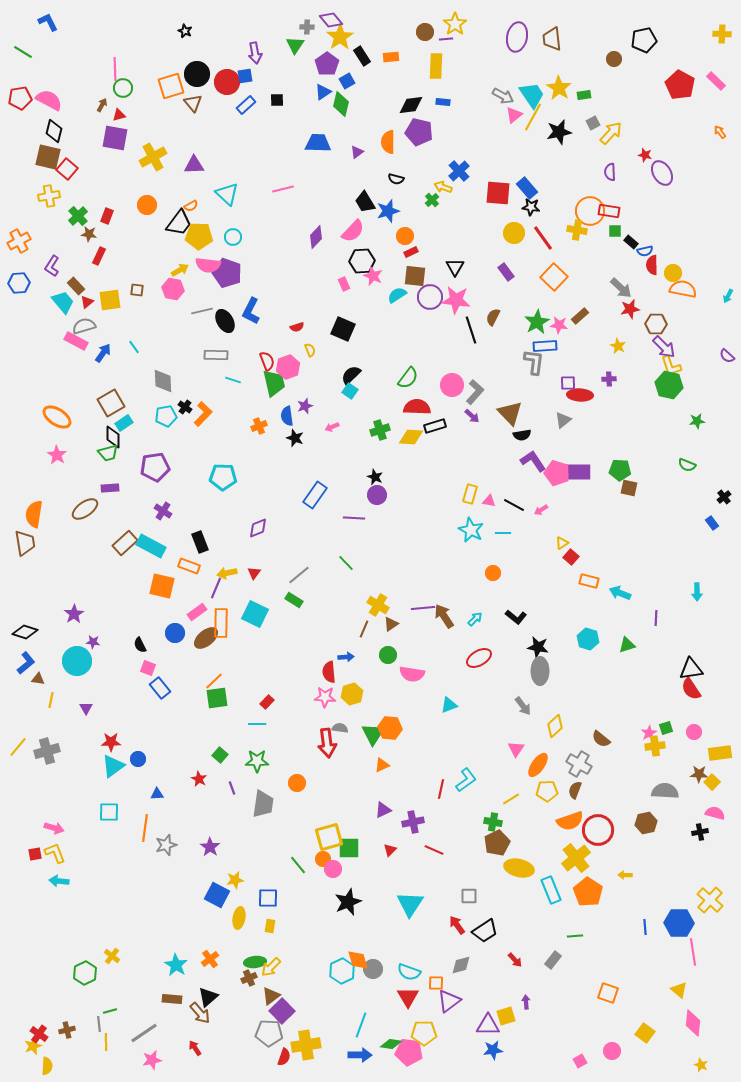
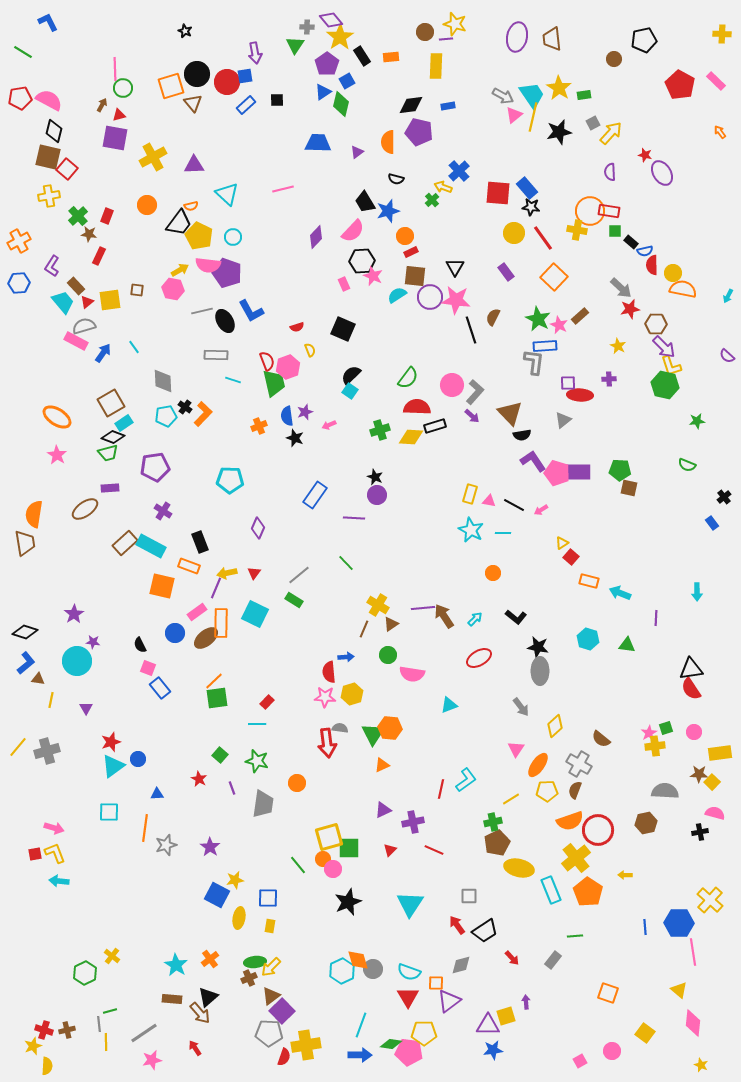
yellow star at (455, 24): rotated 20 degrees counterclockwise
blue rectangle at (443, 102): moved 5 px right, 4 px down; rotated 16 degrees counterclockwise
yellow line at (533, 117): rotated 16 degrees counterclockwise
orange semicircle at (191, 206): rotated 16 degrees clockwise
yellow pentagon at (199, 236): rotated 24 degrees clockwise
blue L-shape at (251, 311): rotated 56 degrees counterclockwise
green star at (537, 322): moved 1 px right, 3 px up; rotated 15 degrees counterclockwise
pink star at (559, 325): rotated 18 degrees clockwise
green hexagon at (669, 385): moved 4 px left
purple star at (305, 406): moved 6 px down
pink arrow at (332, 427): moved 3 px left, 2 px up
black diamond at (113, 437): rotated 70 degrees counterclockwise
cyan pentagon at (223, 477): moved 7 px right, 3 px down
purple diamond at (258, 528): rotated 45 degrees counterclockwise
green triangle at (627, 645): rotated 24 degrees clockwise
gray arrow at (523, 706): moved 2 px left, 1 px down
red star at (111, 742): rotated 18 degrees counterclockwise
green star at (257, 761): rotated 15 degrees clockwise
green cross at (493, 822): rotated 24 degrees counterclockwise
red arrow at (515, 960): moved 3 px left, 2 px up
red cross at (39, 1034): moved 5 px right, 4 px up; rotated 18 degrees counterclockwise
